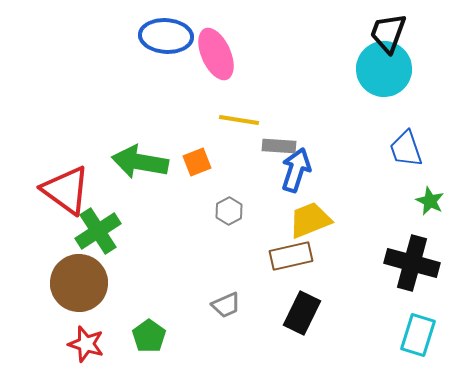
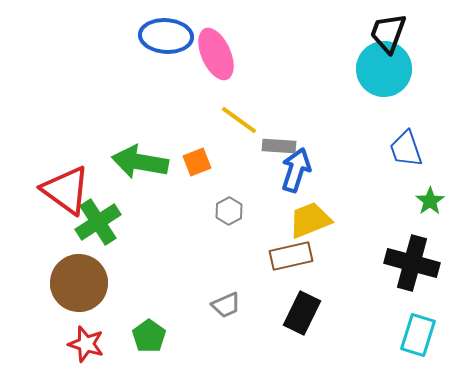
yellow line: rotated 27 degrees clockwise
green star: rotated 12 degrees clockwise
green cross: moved 9 px up
